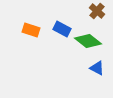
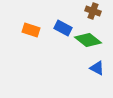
brown cross: moved 4 px left; rotated 21 degrees counterclockwise
blue rectangle: moved 1 px right, 1 px up
green diamond: moved 1 px up
